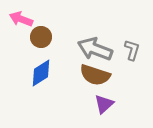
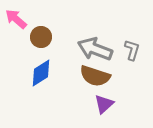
pink arrow: moved 5 px left; rotated 20 degrees clockwise
brown semicircle: moved 1 px down
